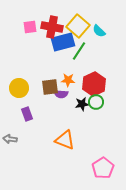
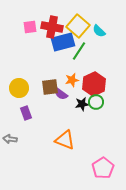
orange star: moved 4 px right; rotated 16 degrees counterclockwise
purple semicircle: rotated 32 degrees clockwise
purple rectangle: moved 1 px left, 1 px up
